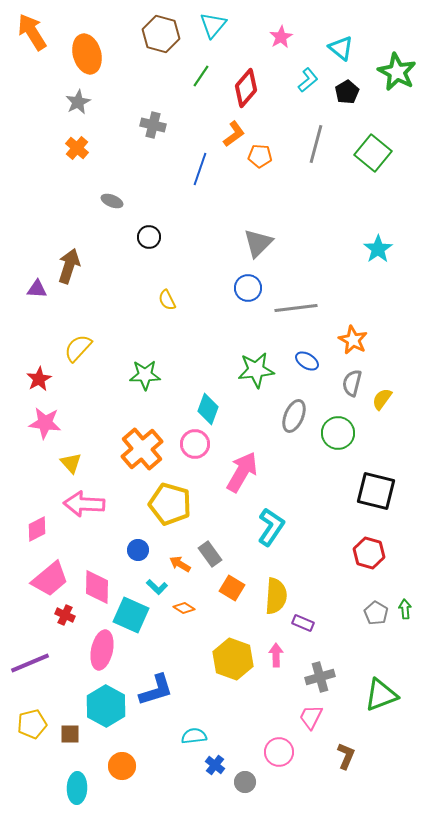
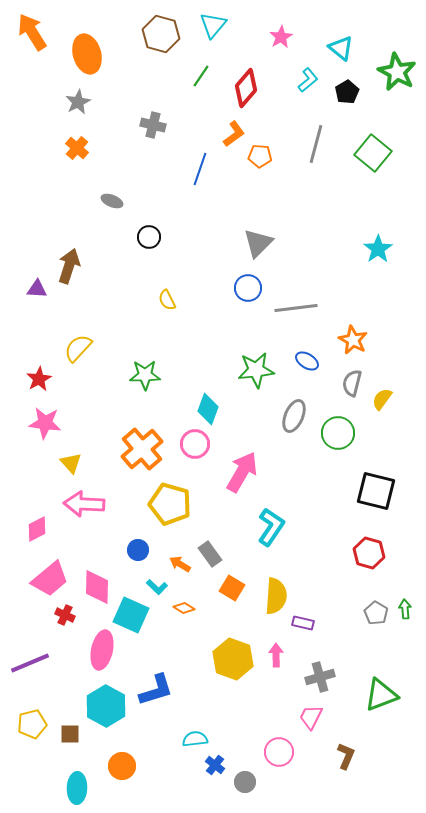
purple rectangle at (303, 623): rotated 10 degrees counterclockwise
cyan semicircle at (194, 736): moved 1 px right, 3 px down
